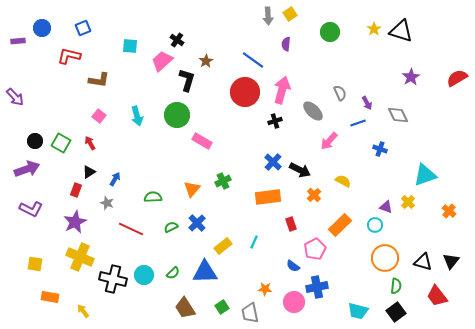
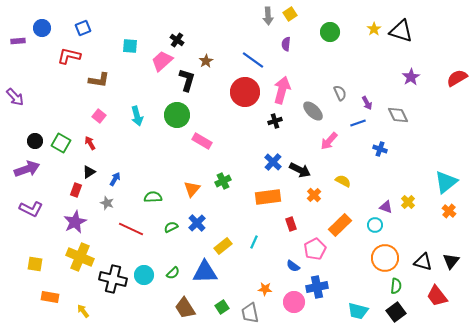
cyan triangle at (425, 175): moved 21 px right, 7 px down; rotated 20 degrees counterclockwise
